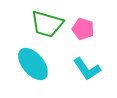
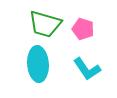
green trapezoid: moved 2 px left
cyan ellipse: moved 5 px right; rotated 36 degrees clockwise
